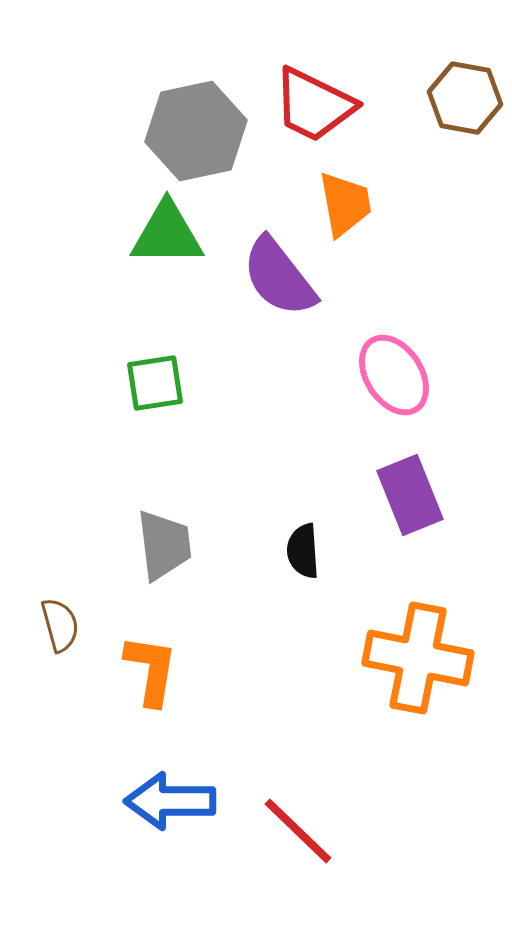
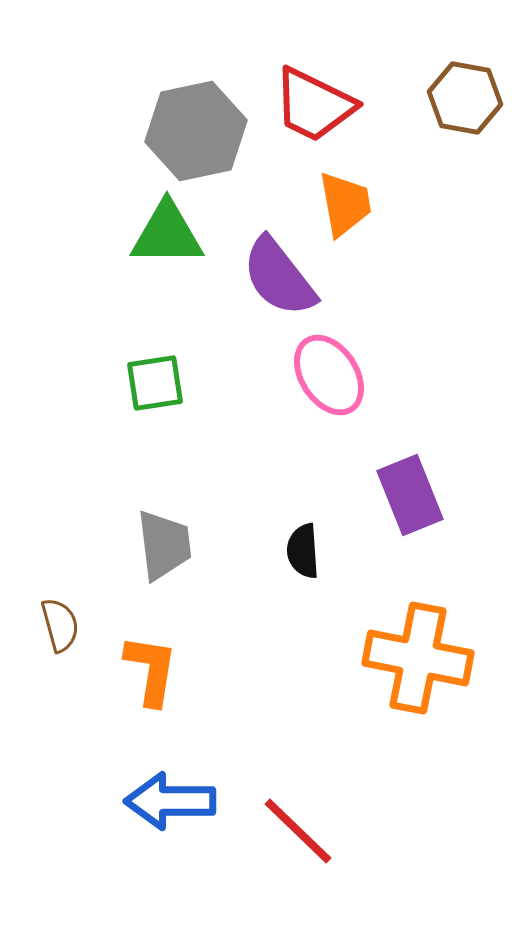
pink ellipse: moved 65 px left
